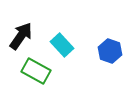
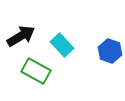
black arrow: rotated 24 degrees clockwise
